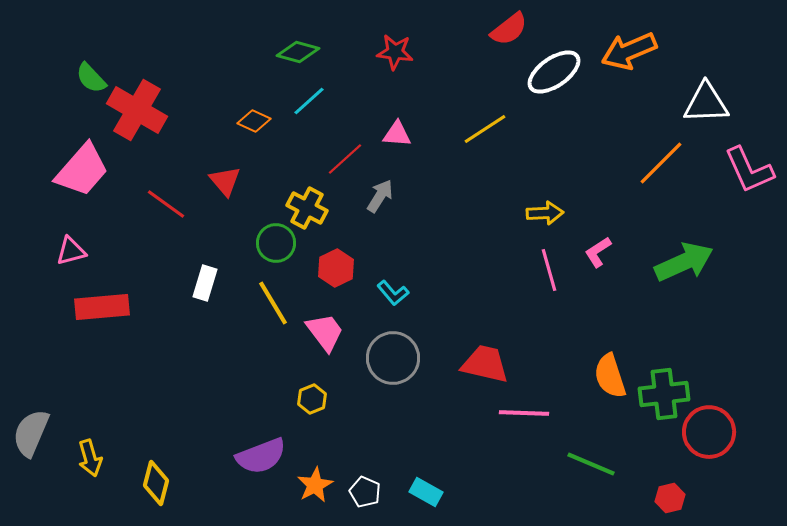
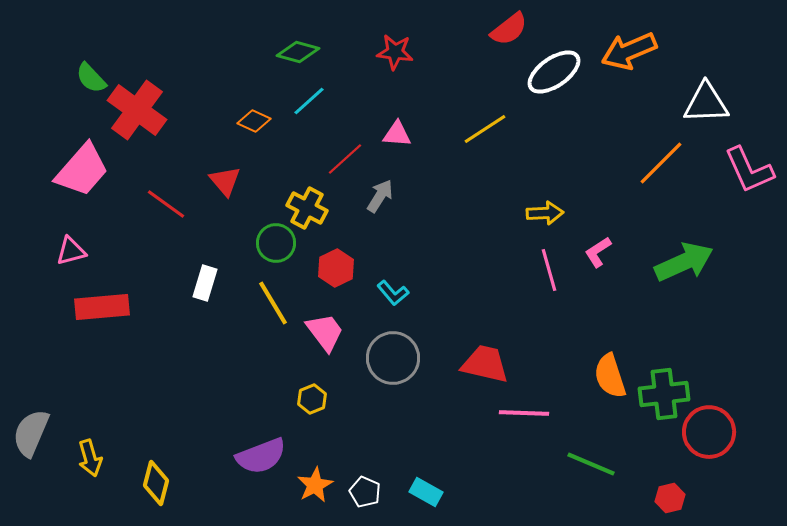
red cross at (137, 110): rotated 6 degrees clockwise
